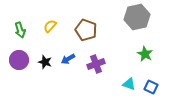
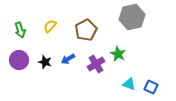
gray hexagon: moved 5 px left
brown pentagon: rotated 25 degrees clockwise
green star: moved 27 px left
purple cross: rotated 12 degrees counterclockwise
